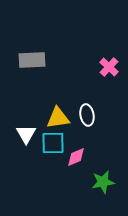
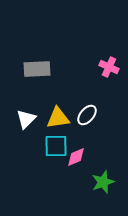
gray rectangle: moved 5 px right, 9 px down
pink cross: rotated 18 degrees counterclockwise
white ellipse: rotated 50 degrees clockwise
white triangle: moved 15 px up; rotated 15 degrees clockwise
cyan square: moved 3 px right, 3 px down
green star: rotated 10 degrees counterclockwise
